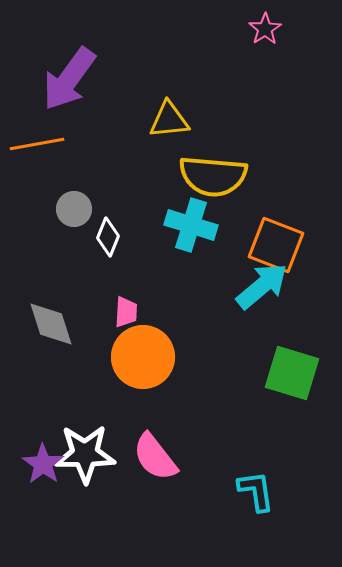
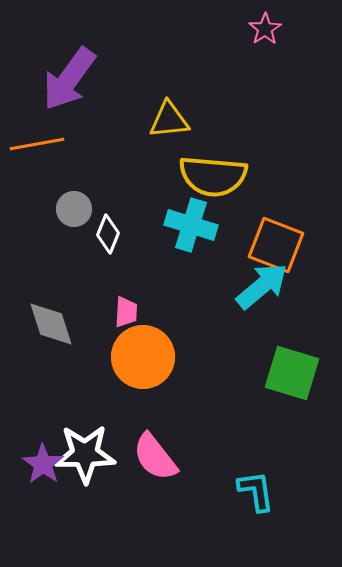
white diamond: moved 3 px up
